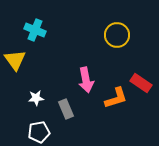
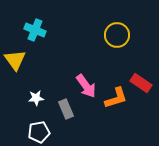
pink arrow: moved 6 px down; rotated 25 degrees counterclockwise
